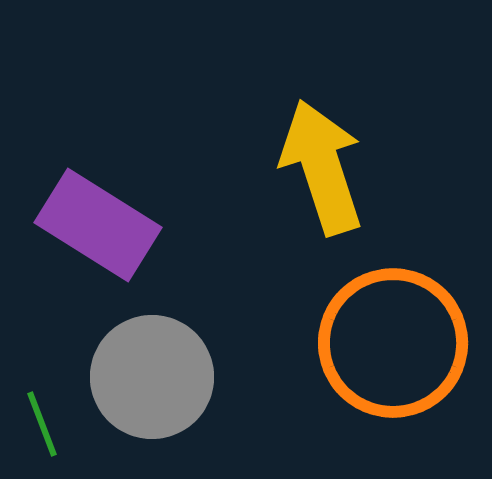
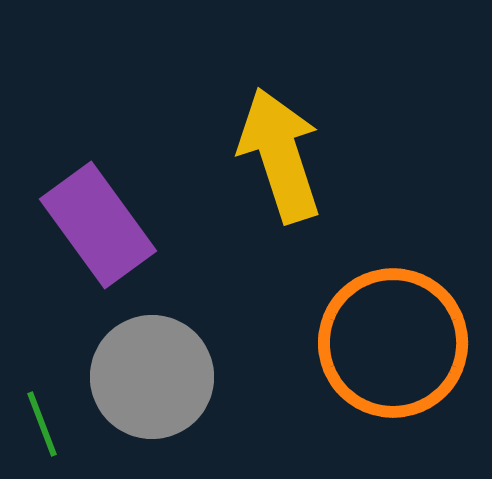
yellow arrow: moved 42 px left, 12 px up
purple rectangle: rotated 22 degrees clockwise
